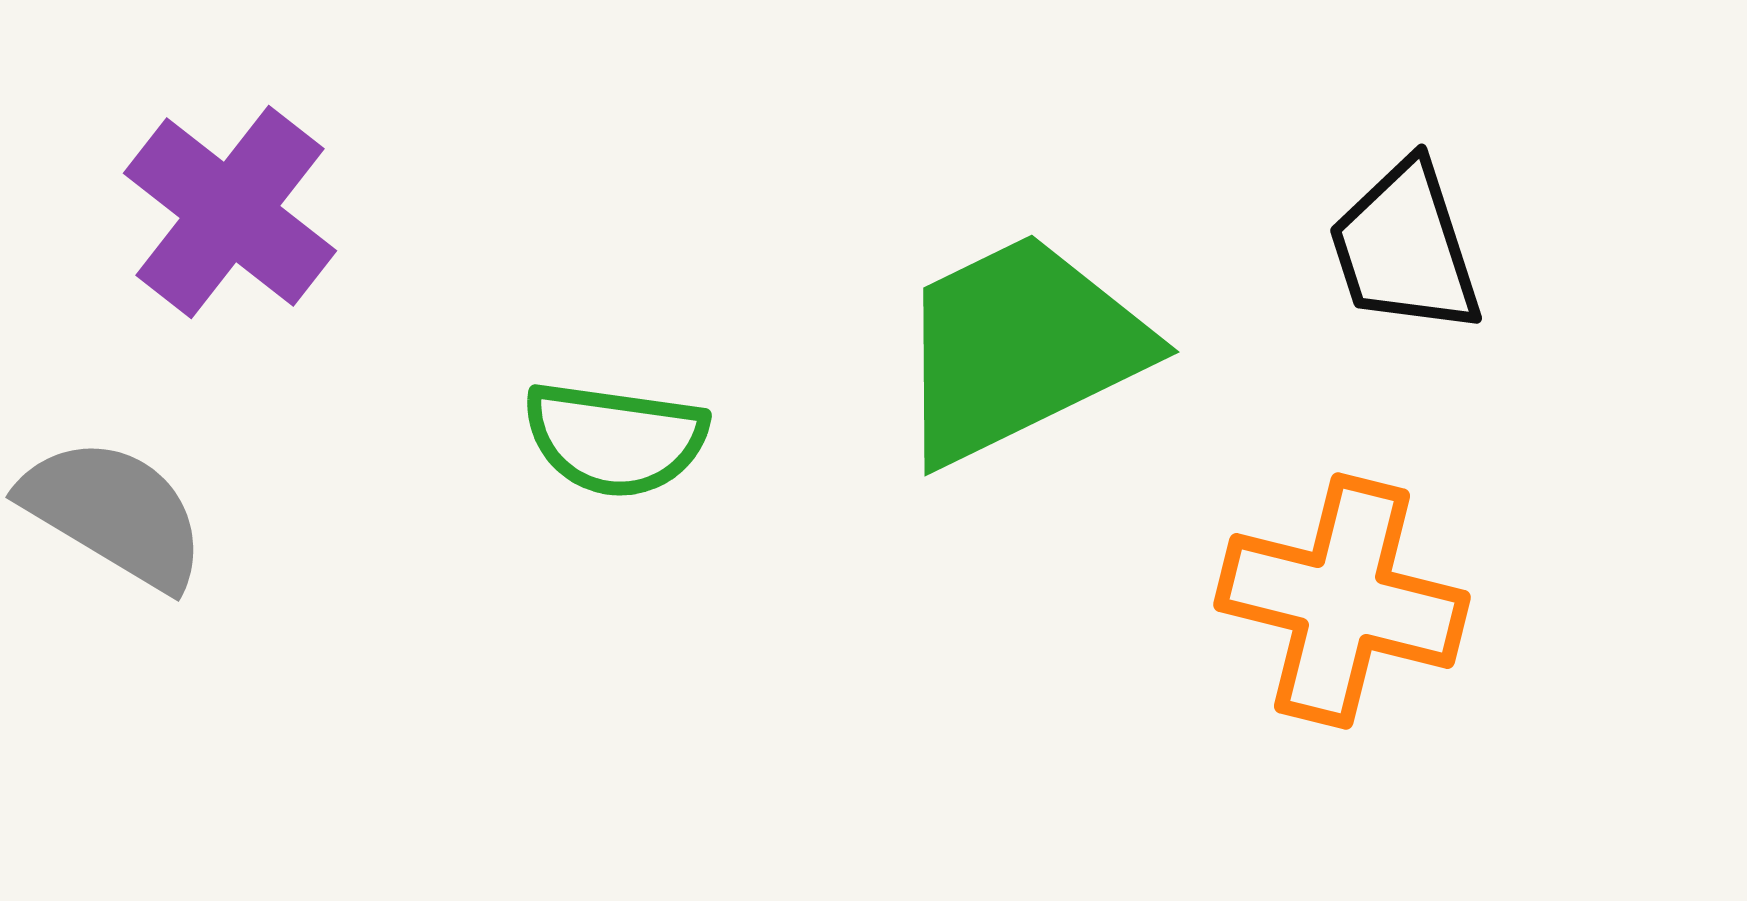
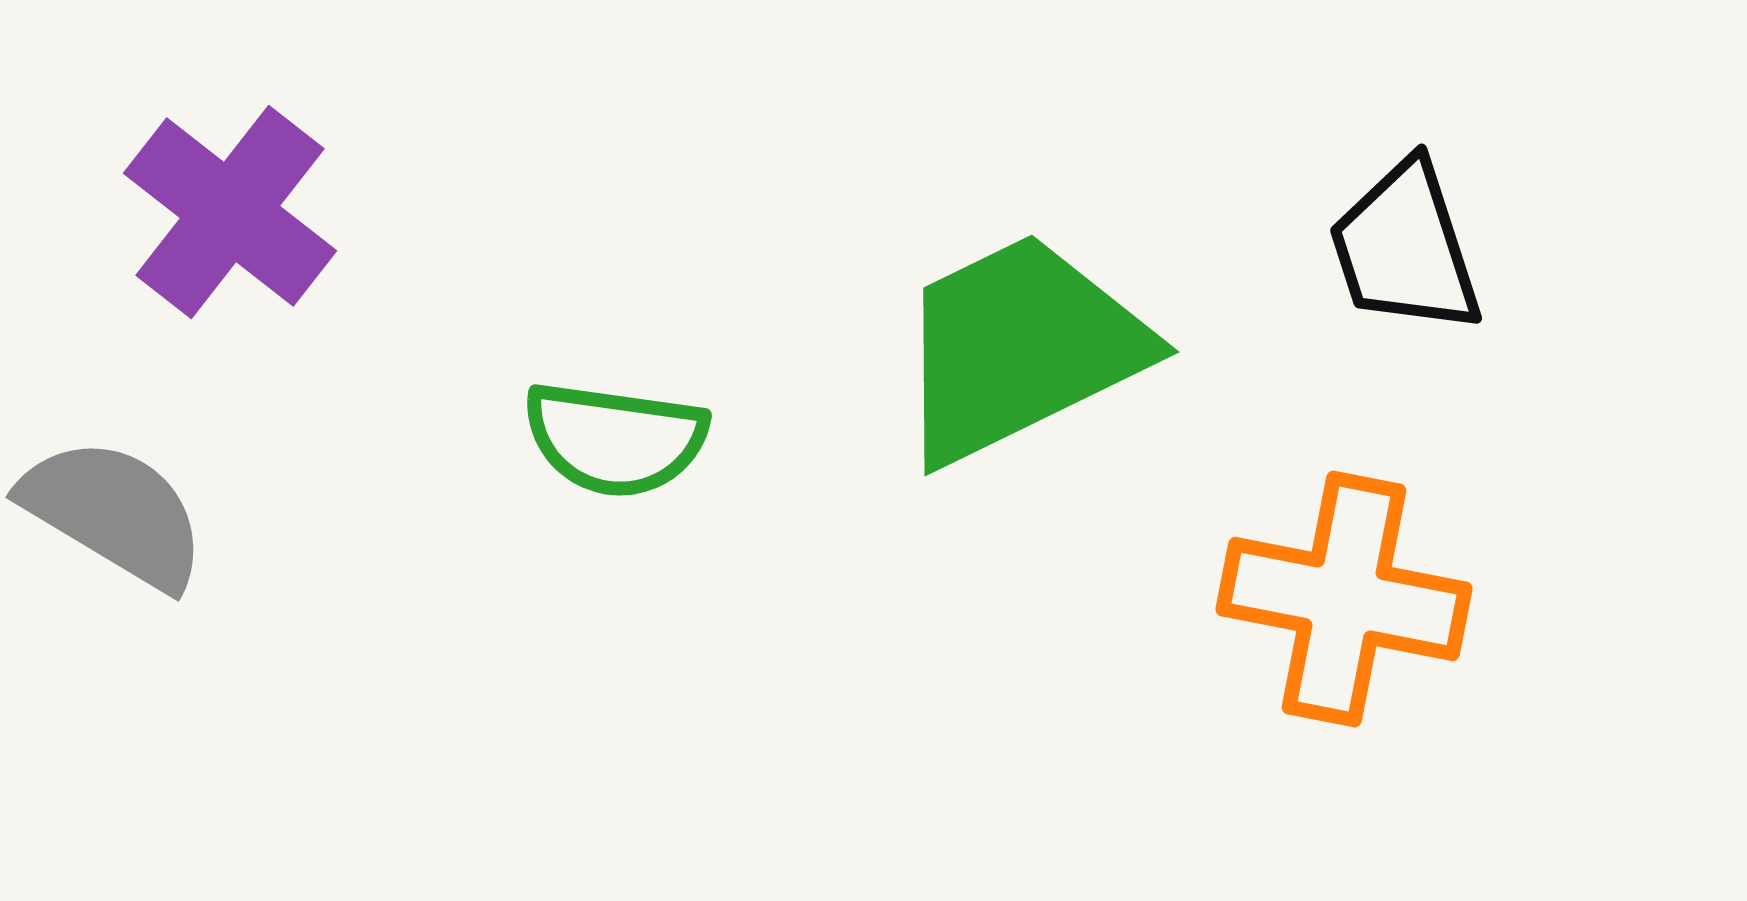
orange cross: moved 2 px right, 2 px up; rotated 3 degrees counterclockwise
